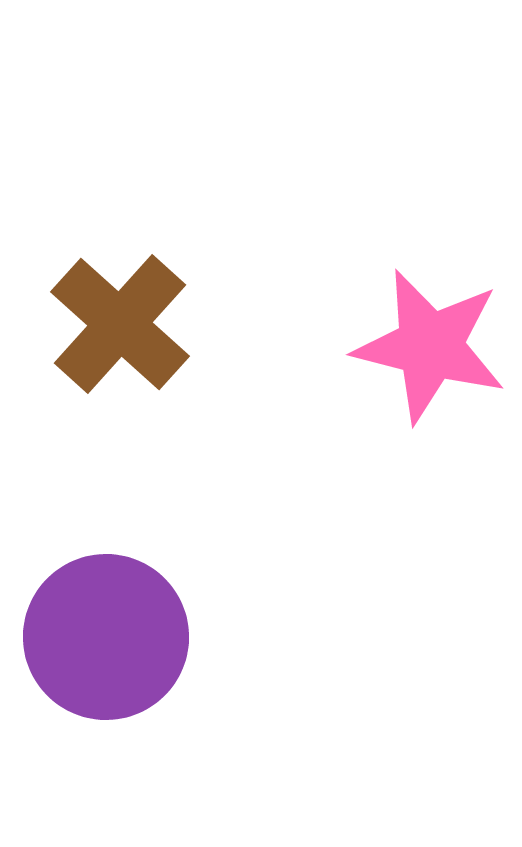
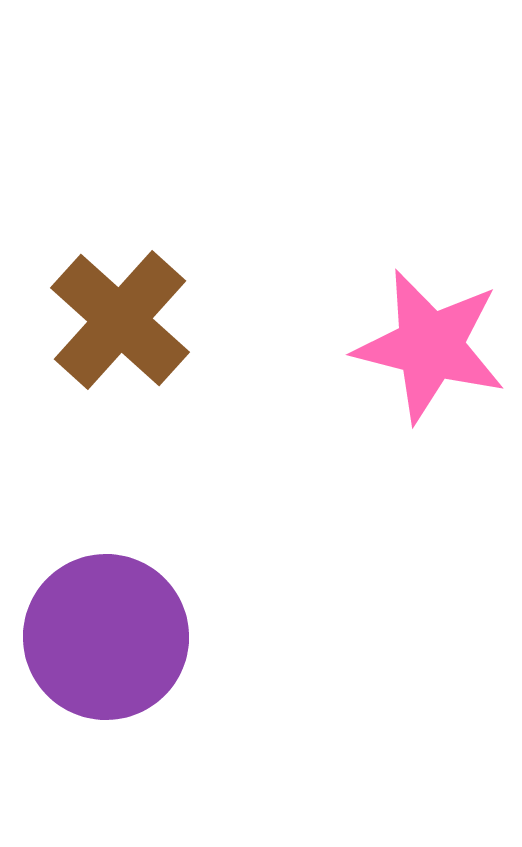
brown cross: moved 4 px up
